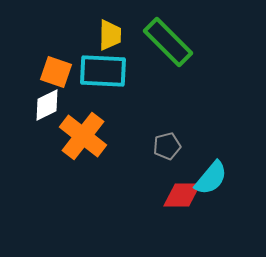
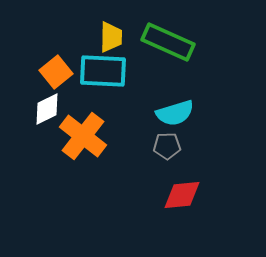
yellow trapezoid: moved 1 px right, 2 px down
green rectangle: rotated 21 degrees counterclockwise
orange square: rotated 32 degrees clockwise
white diamond: moved 4 px down
gray pentagon: rotated 12 degrees clockwise
cyan semicircle: moved 36 px left, 65 px up; rotated 33 degrees clockwise
red diamond: rotated 6 degrees counterclockwise
